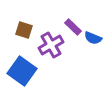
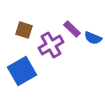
purple rectangle: moved 1 px left, 2 px down
blue square: rotated 24 degrees clockwise
